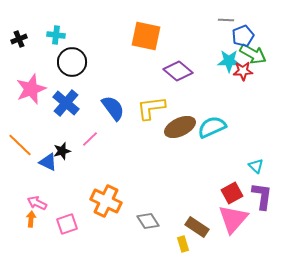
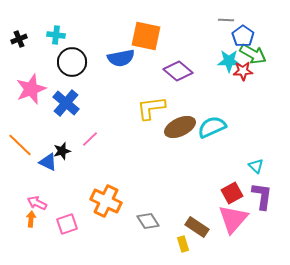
blue pentagon: rotated 15 degrees counterclockwise
blue semicircle: moved 8 px right, 50 px up; rotated 116 degrees clockwise
